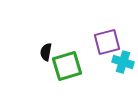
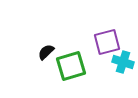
black semicircle: rotated 36 degrees clockwise
green square: moved 4 px right
